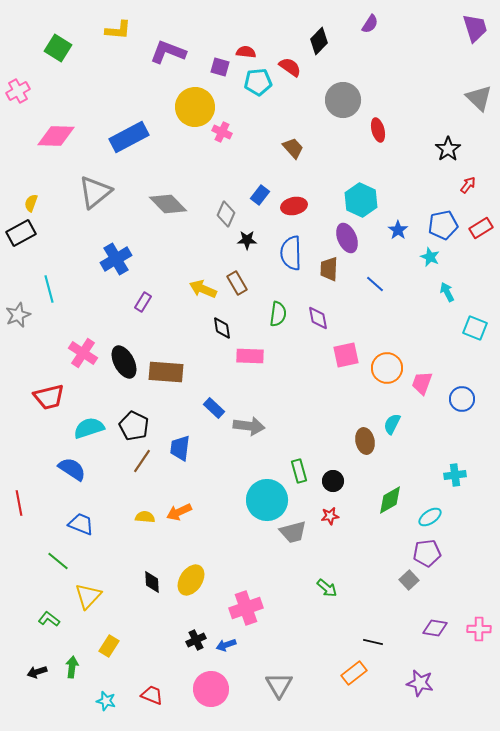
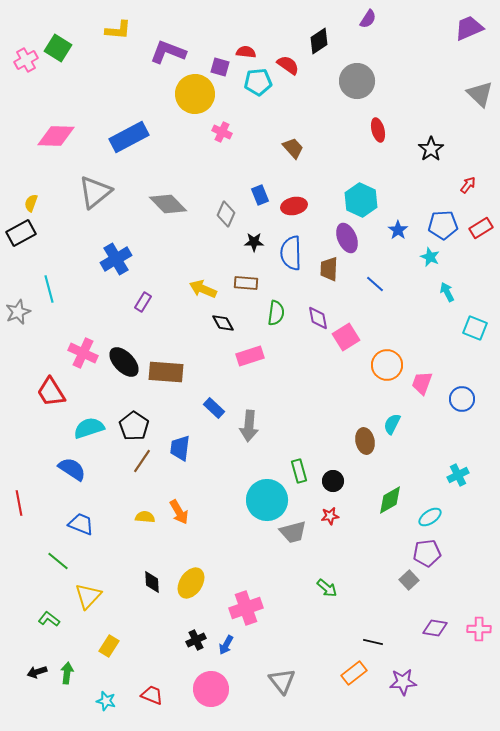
purple semicircle at (370, 24): moved 2 px left, 5 px up
purple trapezoid at (475, 28): moved 6 px left; rotated 96 degrees counterclockwise
black diamond at (319, 41): rotated 12 degrees clockwise
red semicircle at (290, 67): moved 2 px left, 2 px up
pink cross at (18, 91): moved 8 px right, 31 px up
gray triangle at (479, 98): moved 1 px right, 4 px up
gray circle at (343, 100): moved 14 px right, 19 px up
yellow circle at (195, 107): moved 13 px up
black star at (448, 149): moved 17 px left
blue rectangle at (260, 195): rotated 60 degrees counterclockwise
blue pentagon at (443, 225): rotated 8 degrees clockwise
black star at (247, 240): moved 7 px right, 2 px down
brown rectangle at (237, 283): moved 9 px right; rotated 55 degrees counterclockwise
green semicircle at (278, 314): moved 2 px left, 1 px up
gray star at (18, 315): moved 3 px up
black diamond at (222, 328): moved 1 px right, 5 px up; rotated 20 degrees counterclockwise
pink cross at (83, 353): rotated 8 degrees counterclockwise
pink square at (346, 355): moved 18 px up; rotated 20 degrees counterclockwise
pink rectangle at (250, 356): rotated 20 degrees counterclockwise
black ellipse at (124, 362): rotated 16 degrees counterclockwise
orange circle at (387, 368): moved 3 px up
red trapezoid at (49, 397): moved 2 px right, 5 px up; rotated 72 degrees clockwise
black pentagon at (134, 426): rotated 8 degrees clockwise
gray arrow at (249, 426): rotated 88 degrees clockwise
cyan cross at (455, 475): moved 3 px right; rotated 20 degrees counterclockwise
orange arrow at (179, 512): rotated 95 degrees counterclockwise
yellow ellipse at (191, 580): moved 3 px down
blue arrow at (226, 645): rotated 42 degrees counterclockwise
green arrow at (72, 667): moved 5 px left, 6 px down
purple star at (420, 683): moved 17 px left, 1 px up; rotated 16 degrees counterclockwise
gray triangle at (279, 685): moved 3 px right, 4 px up; rotated 8 degrees counterclockwise
